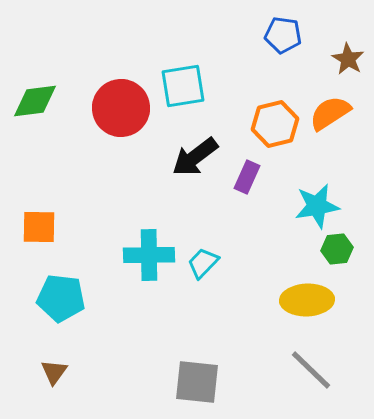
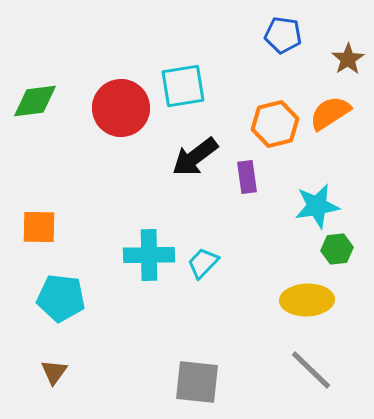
brown star: rotated 8 degrees clockwise
purple rectangle: rotated 32 degrees counterclockwise
